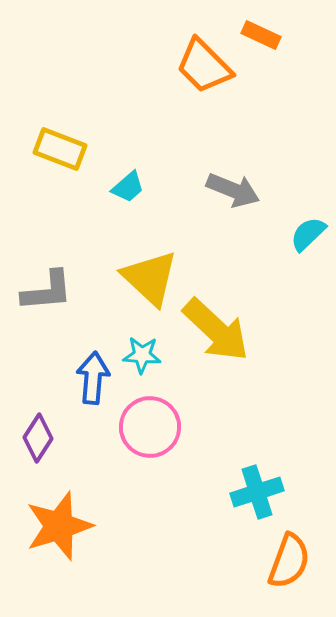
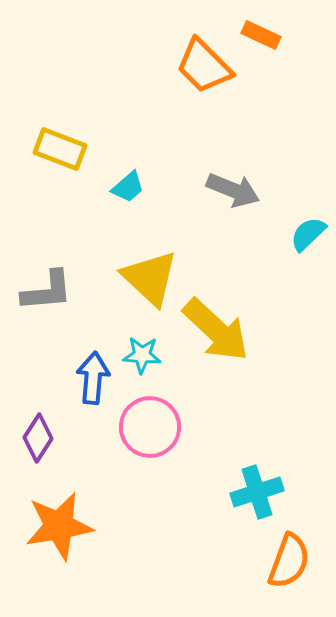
orange star: rotated 8 degrees clockwise
